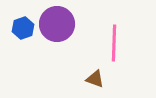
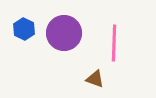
purple circle: moved 7 px right, 9 px down
blue hexagon: moved 1 px right, 1 px down; rotated 15 degrees counterclockwise
